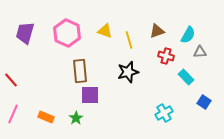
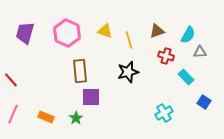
purple square: moved 1 px right, 2 px down
